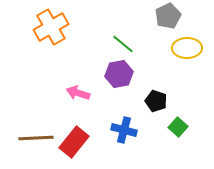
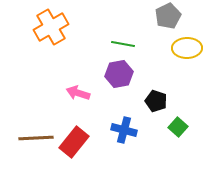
green line: rotated 30 degrees counterclockwise
